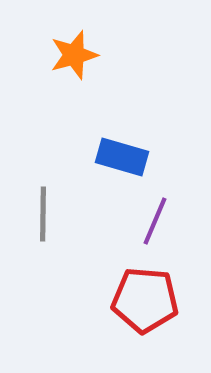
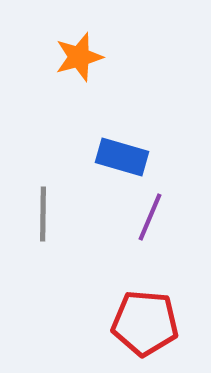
orange star: moved 5 px right, 2 px down
purple line: moved 5 px left, 4 px up
red pentagon: moved 23 px down
